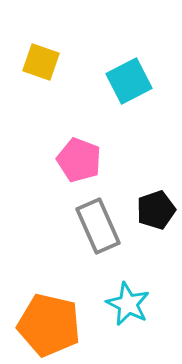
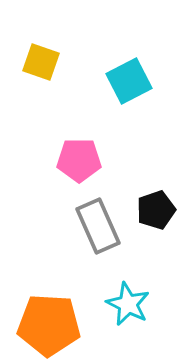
pink pentagon: rotated 21 degrees counterclockwise
orange pentagon: rotated 10 degrees counterclockwise
